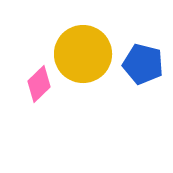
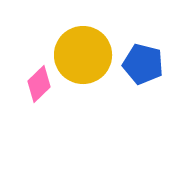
yellow circle: moved 1 px down
